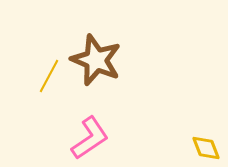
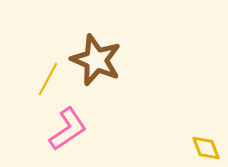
yellow line: moved 1 px left, 3 px down
pink L-shape: moved 22 px left, 9 px up
